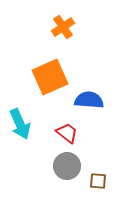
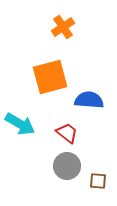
orange square: rotated 9 degrees clockwise
cyan arrow: rotated 36 degrees counterclockwise
